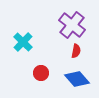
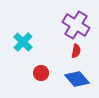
purple cross: moved 4 px right; rotated 8 degrees counterclockwise
